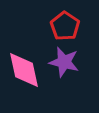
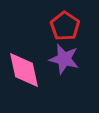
purple star: moved 3 px up
